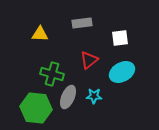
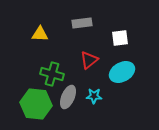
green hexagon: moved 4 px up
